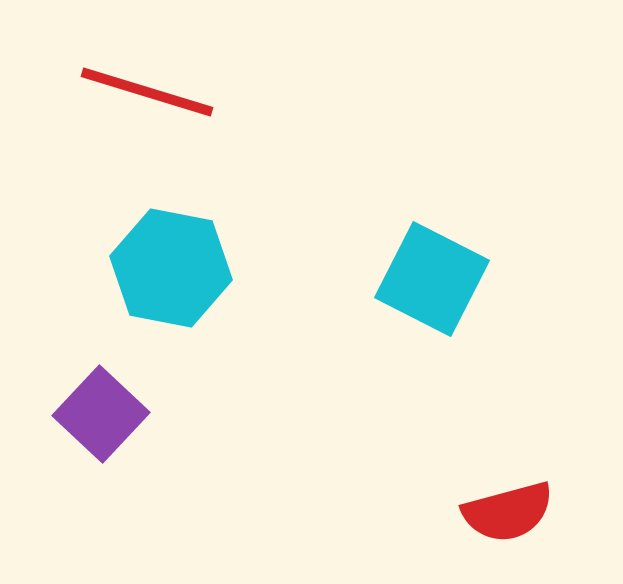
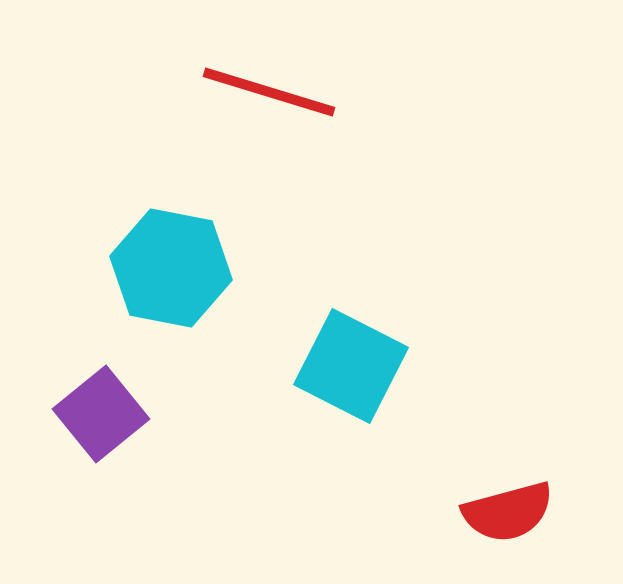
red line: moved 122 px right
cyan square: moved 81 px left, 87 px down
purple square: rotated 8 degrees clockwise
